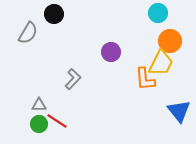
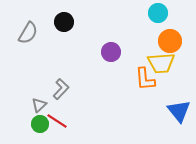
black circle: moved 10 px right, 8 px down
yellow trapezoid: rotated 60 degrees clockwise
gray L-shape: moved 12 px left, 10 px down
gray triangle: rotated 42 degrees counterclockwise
green circle: moved 1 px right
